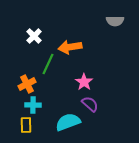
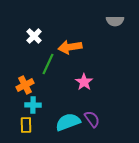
orange cross: moved 2 px left, 1 px down
purple semicircle: moved 2 px right, 15 px down; rotated 12 degrees clockwise
